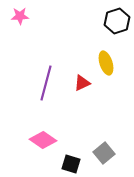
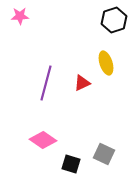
black hexagon: moved 3 px left, 1 px up
gray square: moved 1 px down; rotated 25 degrees counterclockwise
